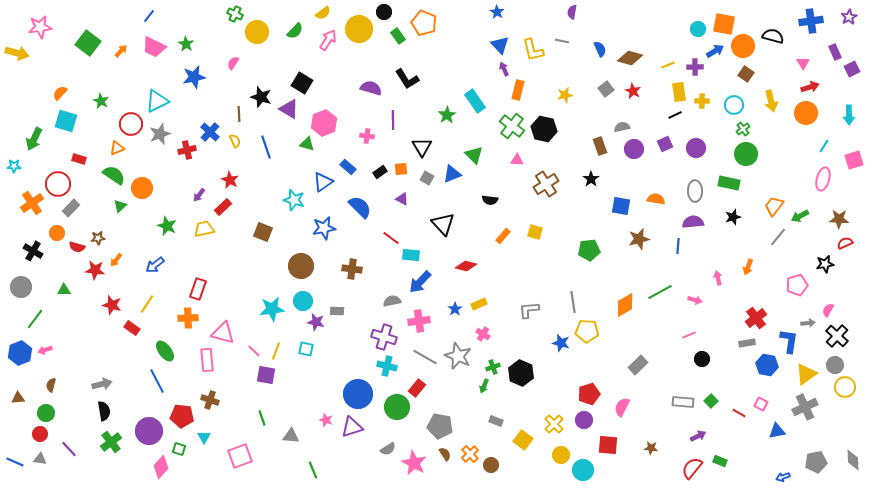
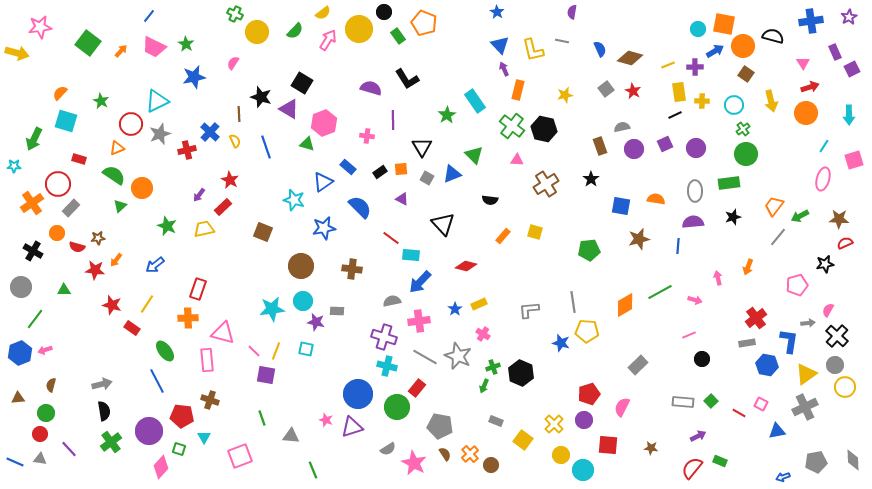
green rectangle at (729, 183): rotated 20 degrees counterclockwise
